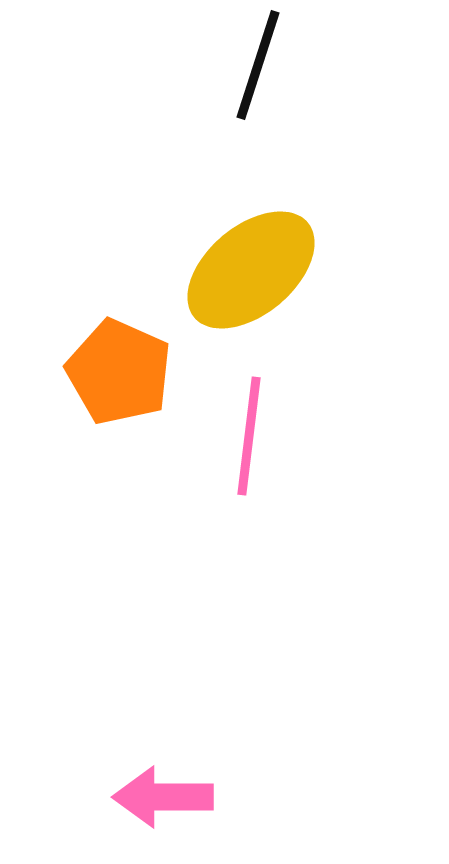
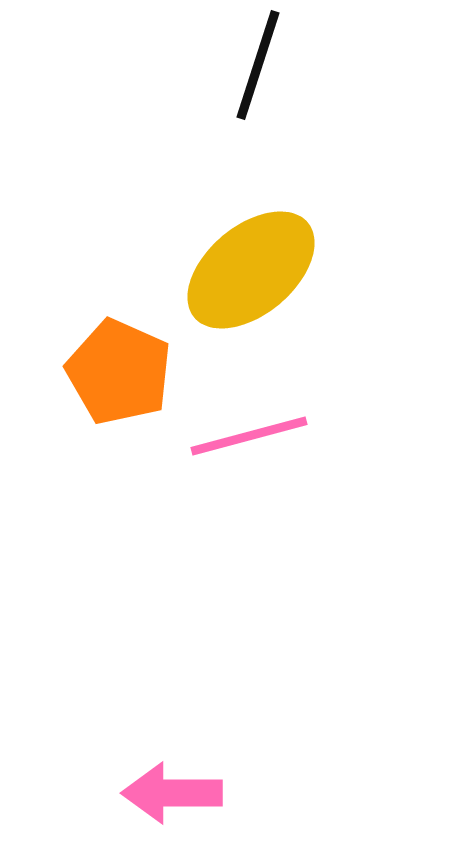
pink line: rotated 68 degrees clockwise
pink arrow: moved 9 px right, 4 px up
